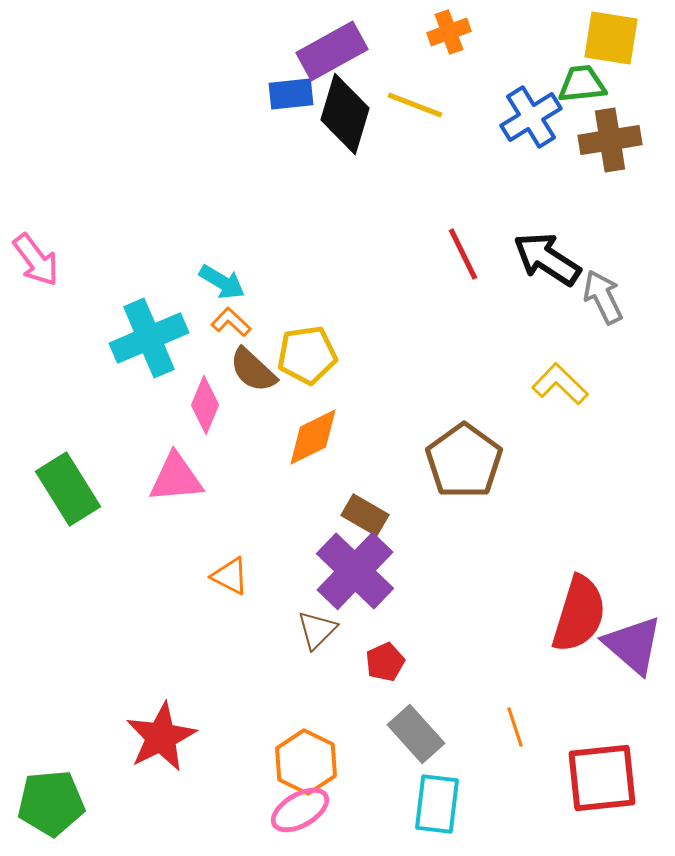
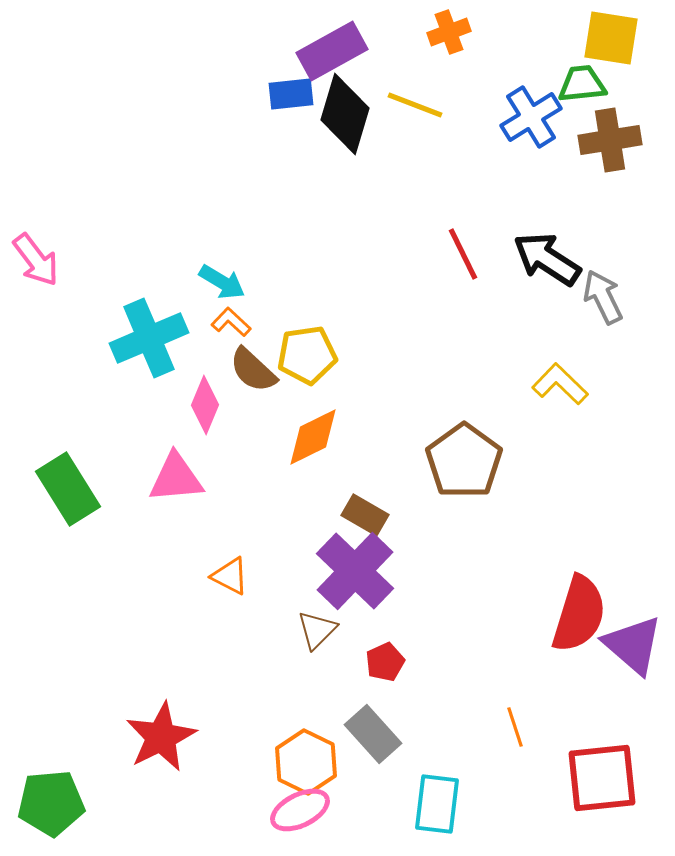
gray rectangle: moved 43 px left
pink ellipse: rotated 4 degrees clockwise
